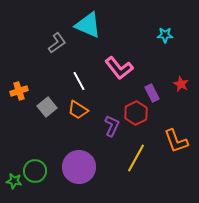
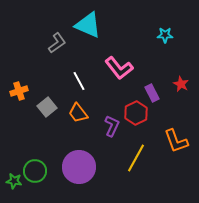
orange trapezoid: moved 3 px down; rotated 20 degrees clockwise
